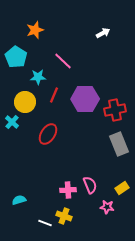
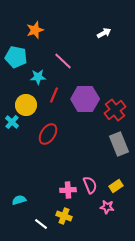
white arrow: moved 1 px right
cyan pentagon: rotated 20 degrees counterclockwise
yellow circle: moved 1 px right, 3 px down
red cross: rotated 25 degrees counterclockwise
yellow rectangle: moved 6 px left, 2 px up
white line: moved 4 px left, 1 px down; rotated 16 degrees clockwise
